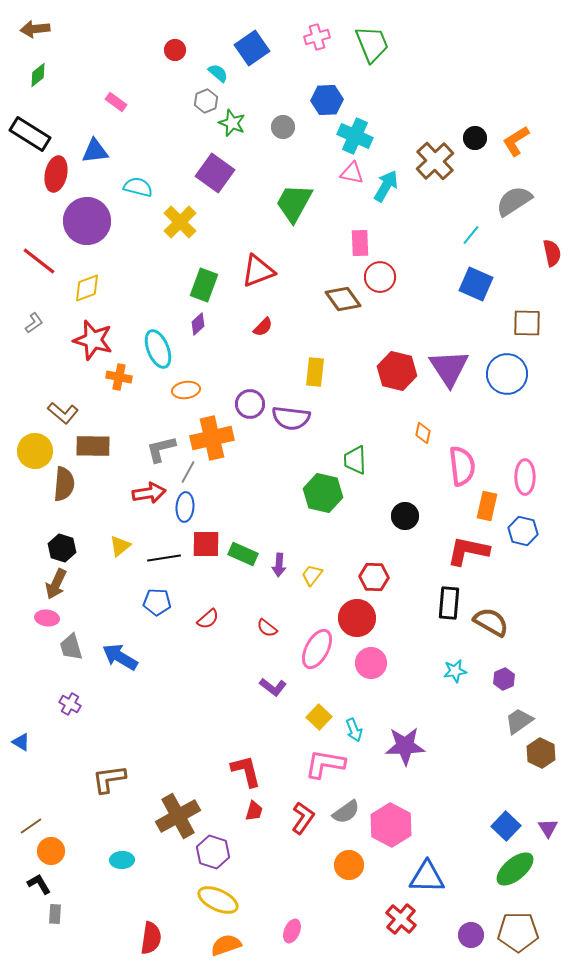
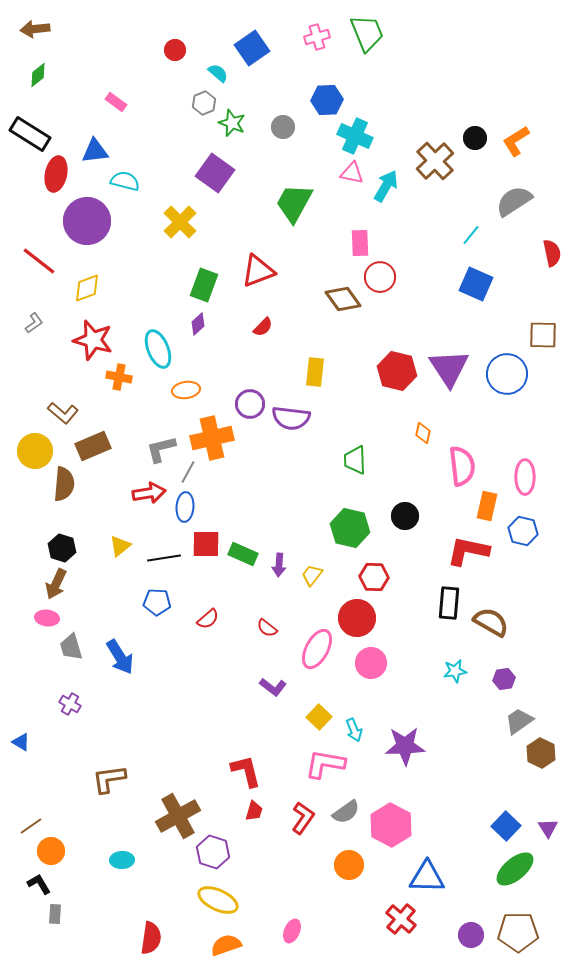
green trapezoid at (372, 44): moved 5 px left, 11 px up
gray hexagon at (206, 101): moved 2 px left, 2 px down
cyan semicircle at (138, 187): moved 13 px left, 6 px up
brown square at (527, 323): moved 16 px right, 12 px down
brown rectangle at (93, 446): rotated 24 degrees counterclockwise
green hexagon at (323, 493): moved 27 px right, 35 px down
blue arrow at (120, 657): rotated 153 degrees counterclockwise
purple hexagon at (504, 679): rotated 15 degrees clockwise
